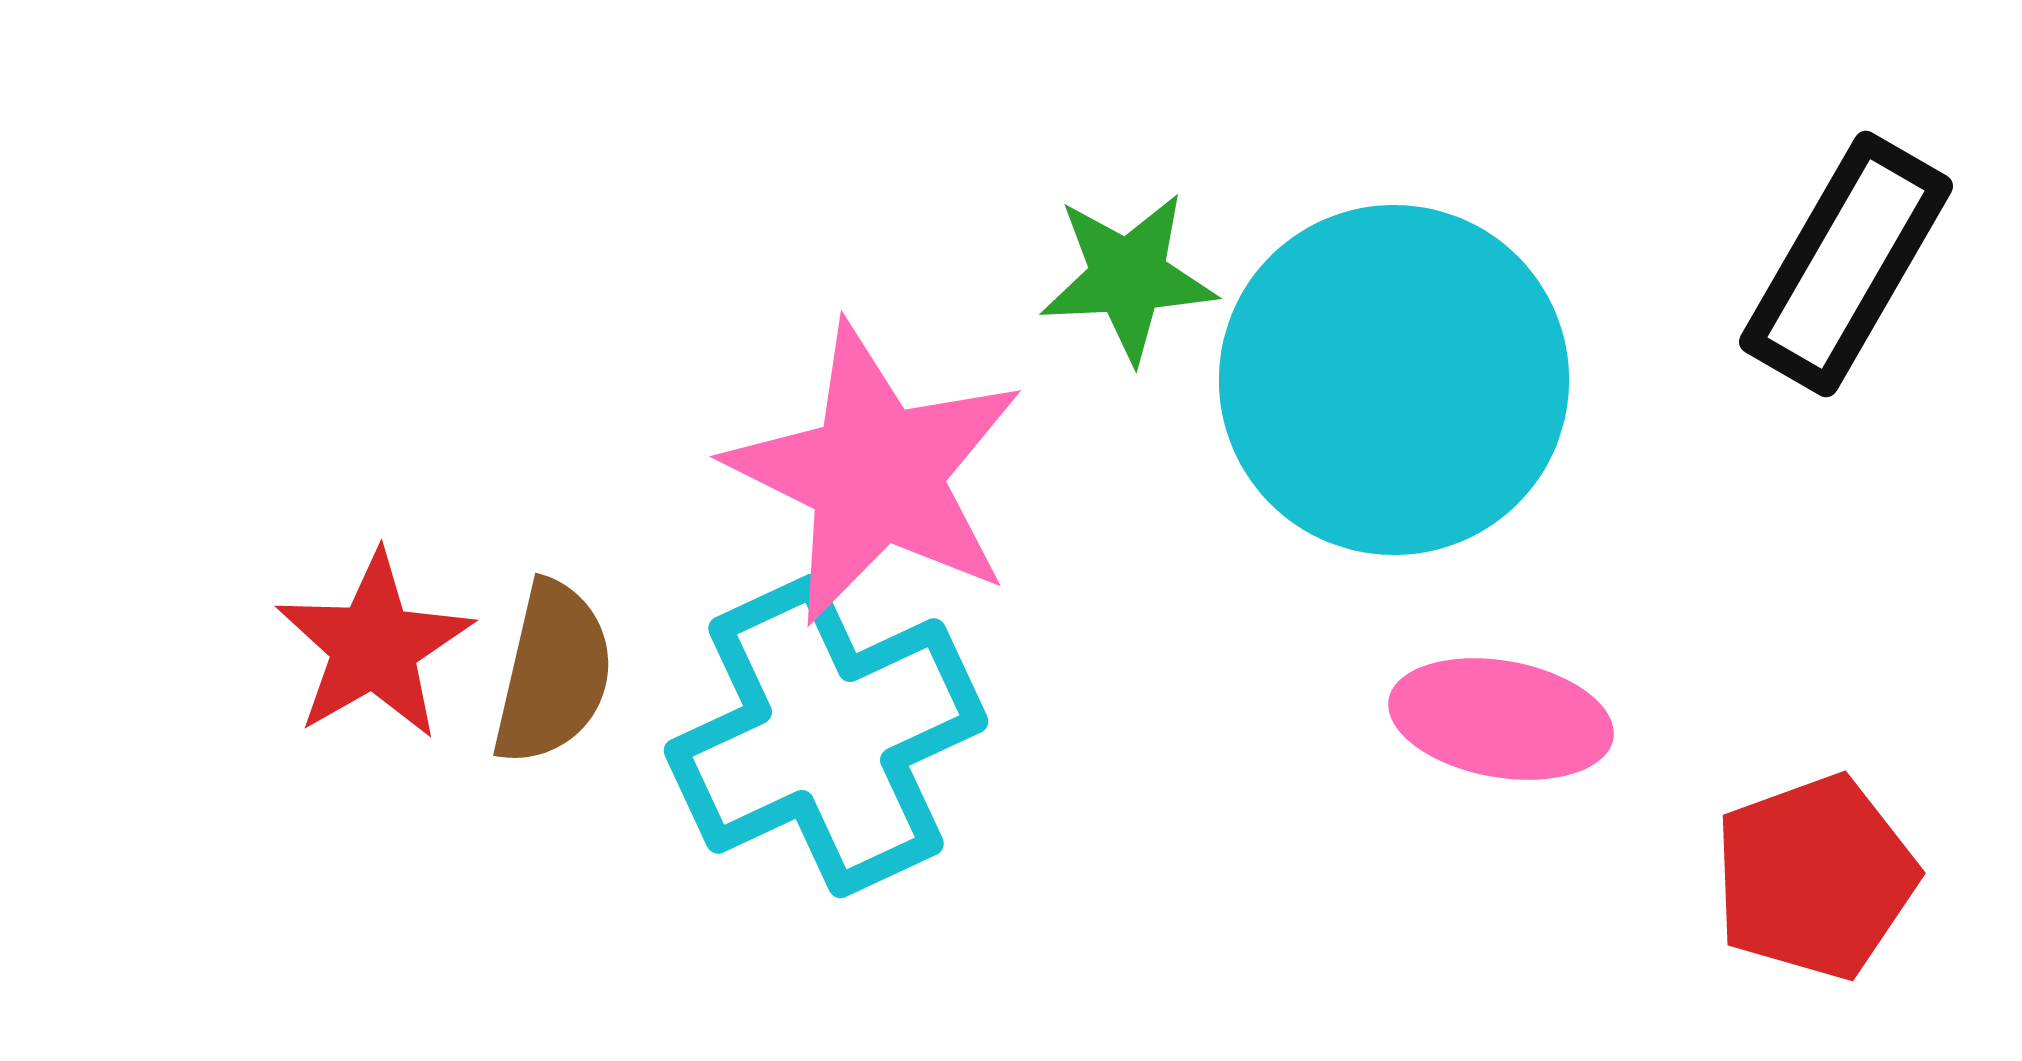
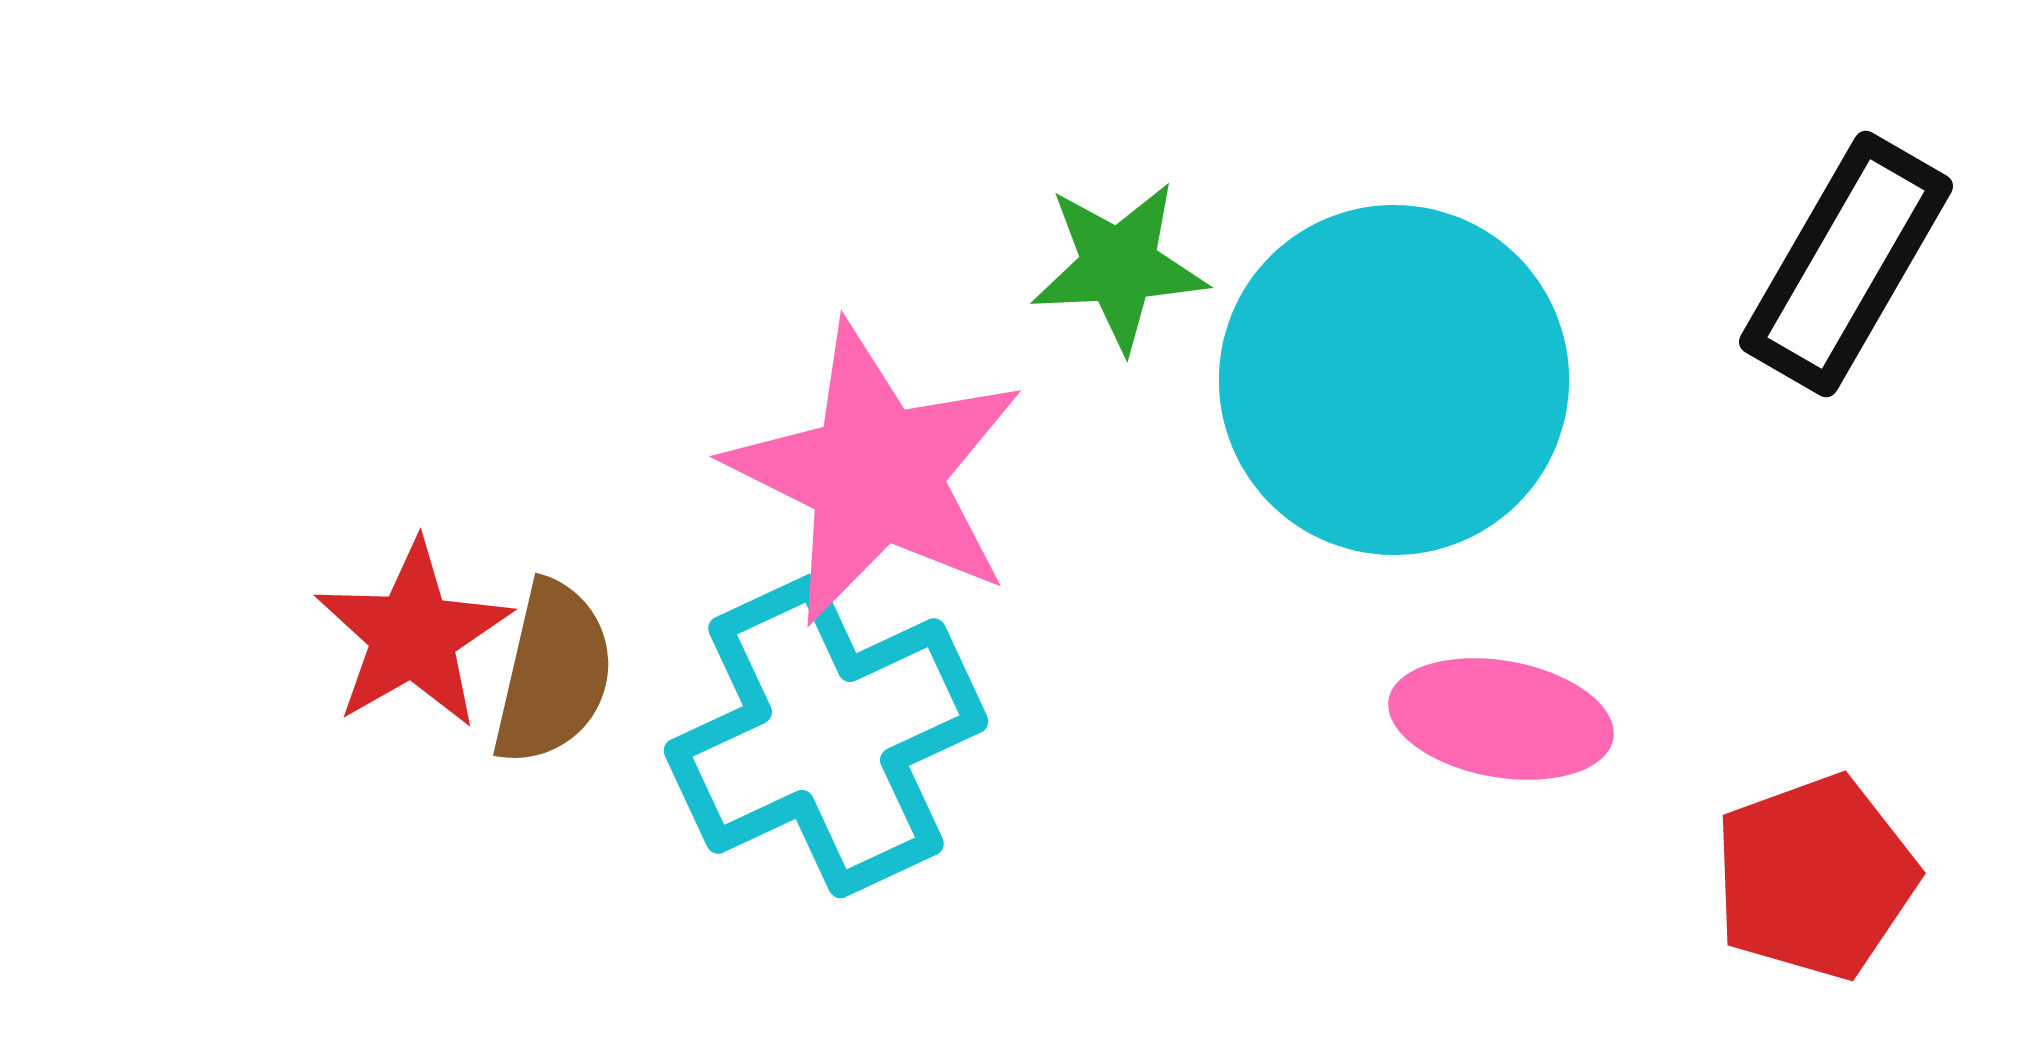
green star: moved 9 px left, 11 px up
red star: moved 39 px right, 11 px up
